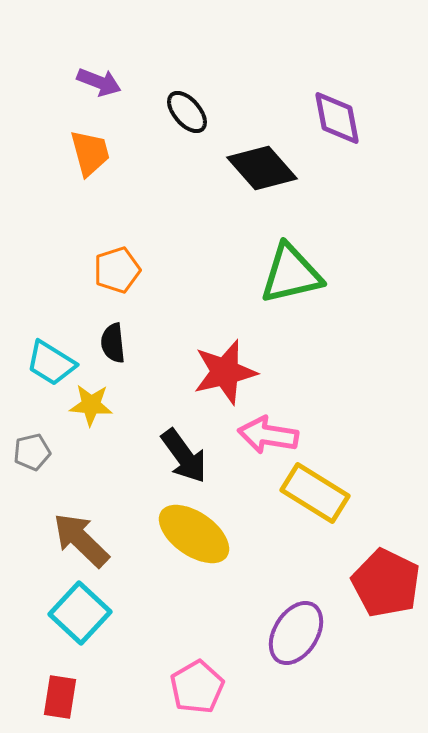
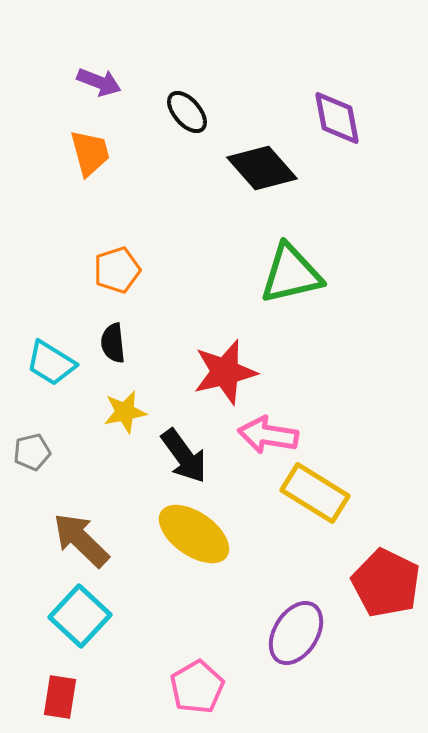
yellow star: moved 34 px right, 7 px down; rotated 15 degrees counterclockwise
cyan square: moved 3 px down
